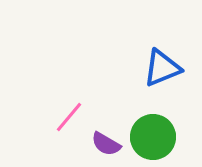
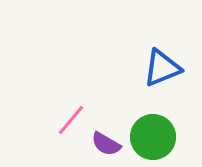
pink line: moved 2 px right, 3 px down
